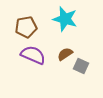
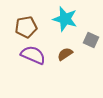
gray square: moved 10 px right, 26 px up
